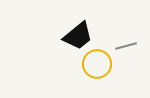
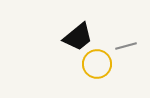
black trapezoid: moved 1 px down
